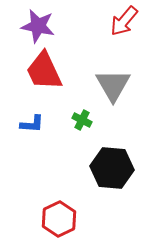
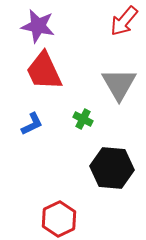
gray triangle: moved 6 px right, 1 px up
green cross: moved 1 px right, 1 px up
blue L-shape: rotated 30 degrees counterclockwise
